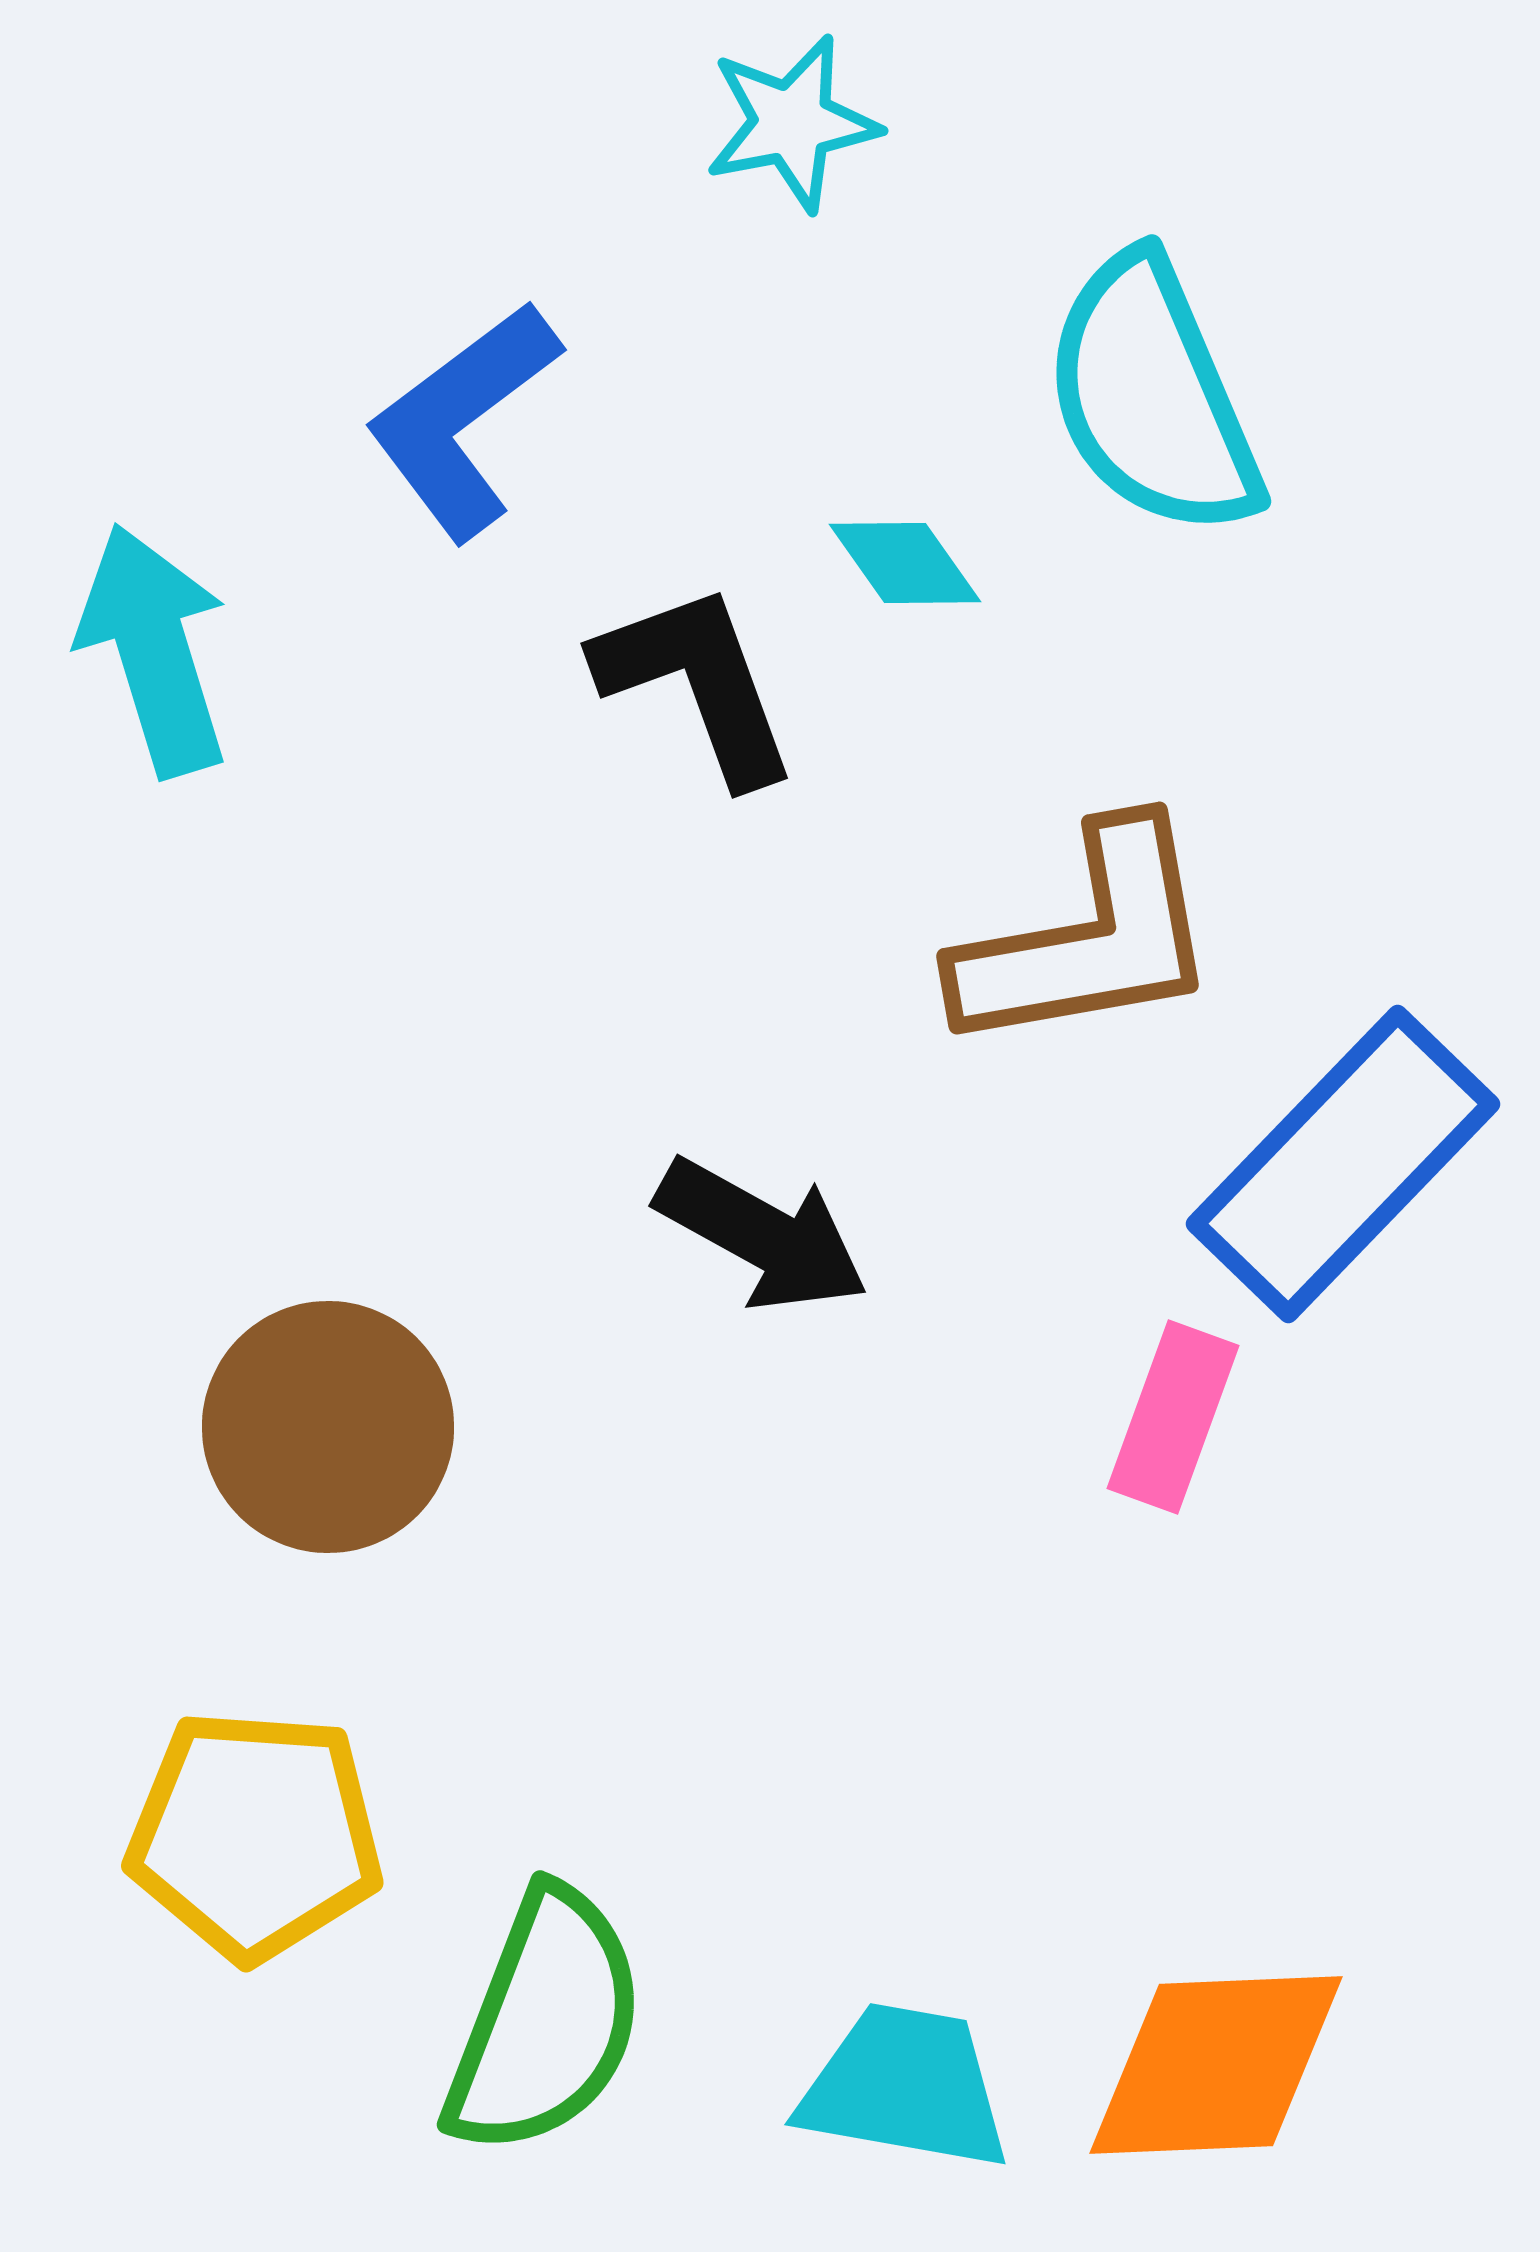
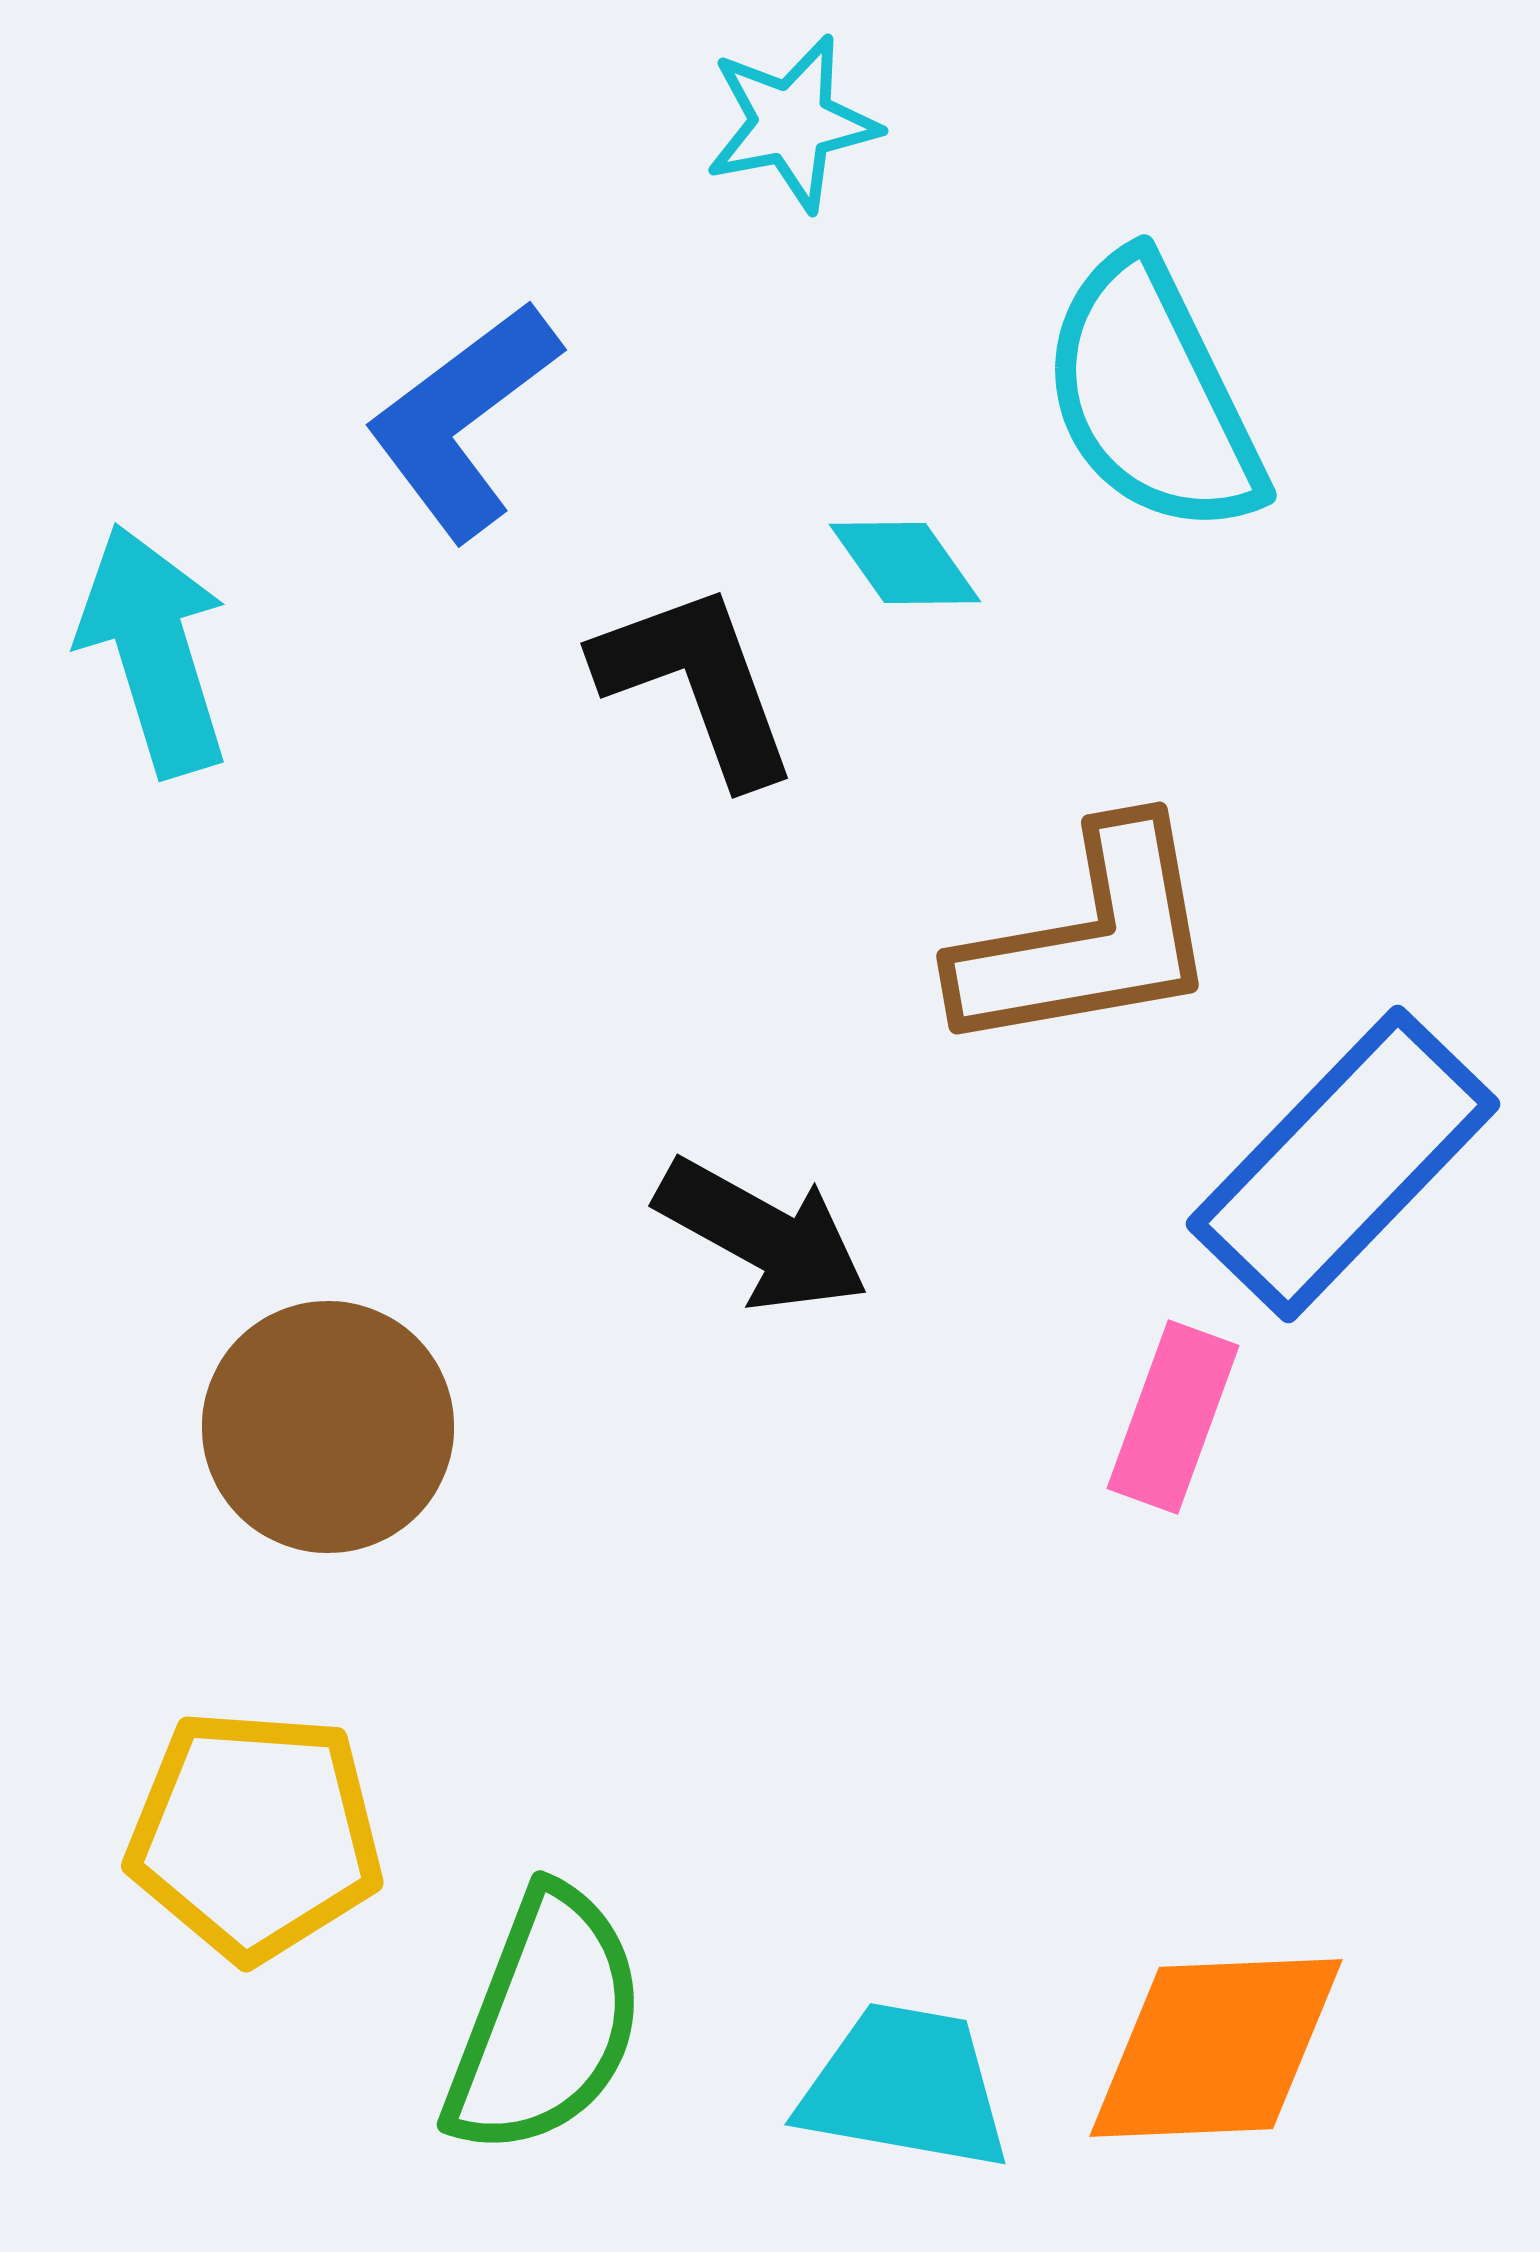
cyan semicircle: rotated 3 degrees counterclockwise
orange diamond: moved 17 px up
